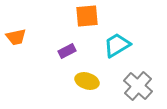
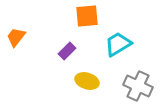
orange trapezoid: rotated 140 degrees clockwise
cyan trapezoid: moved 1 px right, 1 px up
purple rectangle: rotated 18 degrees counterclockwise
gray cross: rotated 16 degrees counterclockwise
